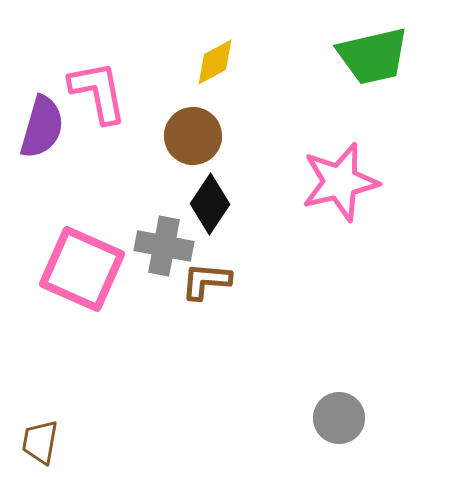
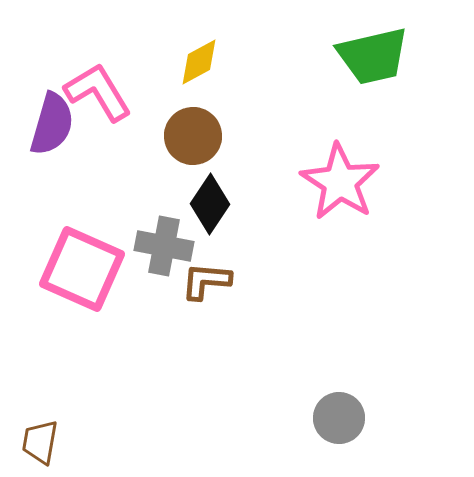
yellow diamond: moved 16 px left
pink L-shape: rotated 20 degrees counterclockwise
purple semicircle: moved 10 px right, 3 px up
pink star: rotated 26 degrees counterclockwise
